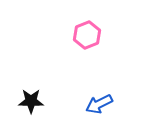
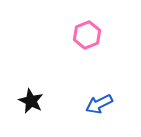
black star: rotated 25 degrees clockwise
